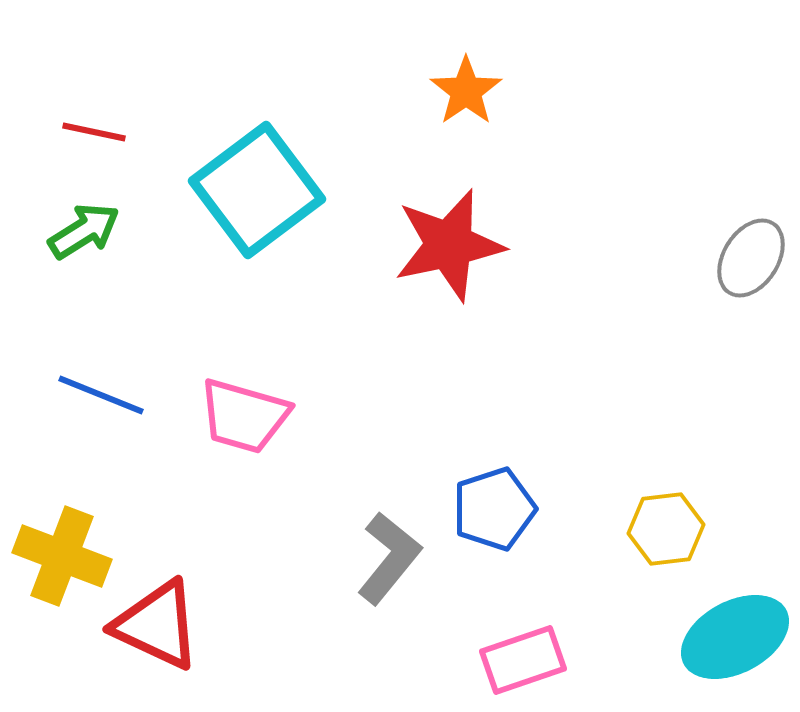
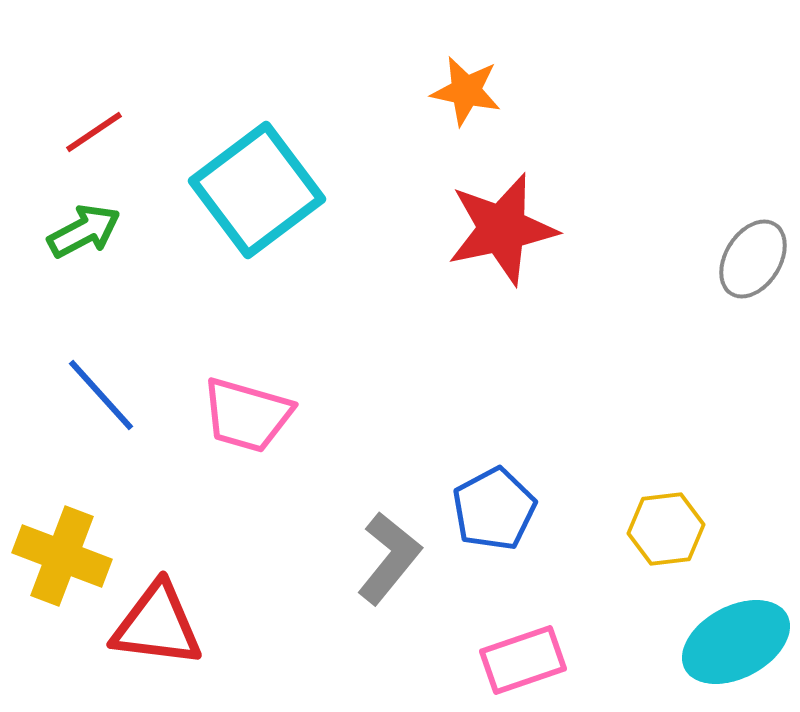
orange star: rotated 26 degrees counterclockwise
red line: rotated 46 degrees counterclockwise
green arrow: rotated 4 degrees clockwise
red star: moved 53 px right, 16 px up
gray ellipse: moved 2 px right, 1 px down
blue line: rotated 26 degrees clockwise
pink trapezoid: moved 3 px right, 1 px up
blue pentagon: rotated 10 degrees counterclockwise
red triangle: rotated 18 degrees counterclockwise
cyan ellipse: moved 1 px right, 5 px down
